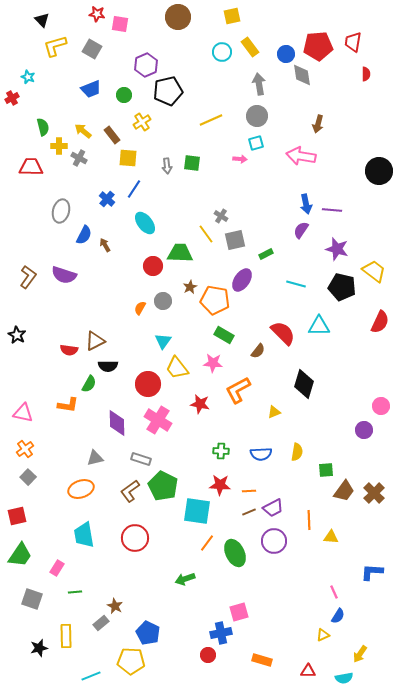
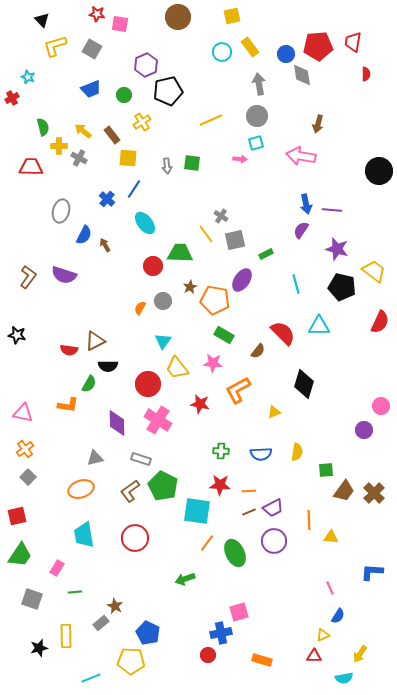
cyan line at (296, 284): rotated 60 degrees clockwise
black star at (17, 335): rotated 18 degrees counterclockwise
pink line at (334, 592): moved 4 px left, 4 px up
red triangle at (308, 671): moved 6 px right, 15 px up
cyan line at (91, 676): moved 2 px down
